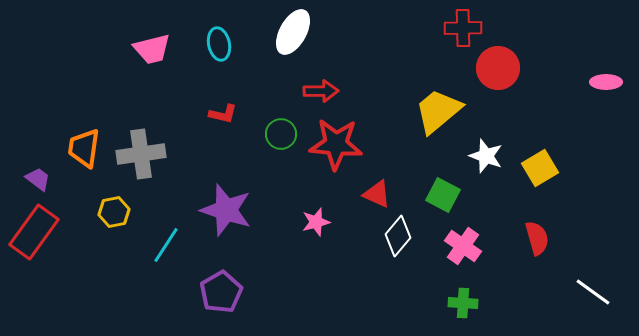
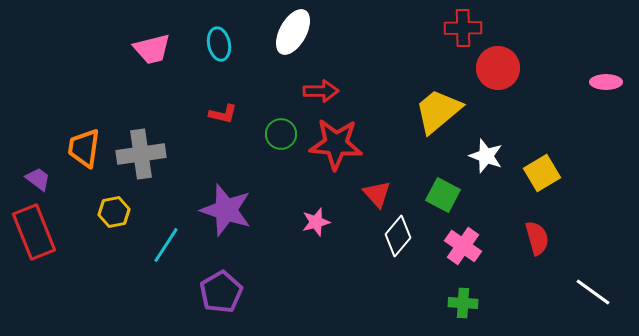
yellow square: moved 2 px right, 5 px down
red triangle: rotated 24 degrees clockwise
red rectangle: rotated 58 degrees counterclockwise
